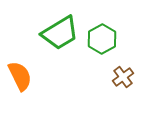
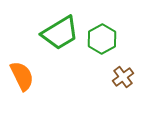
orange semicircle: moved 2 px right
